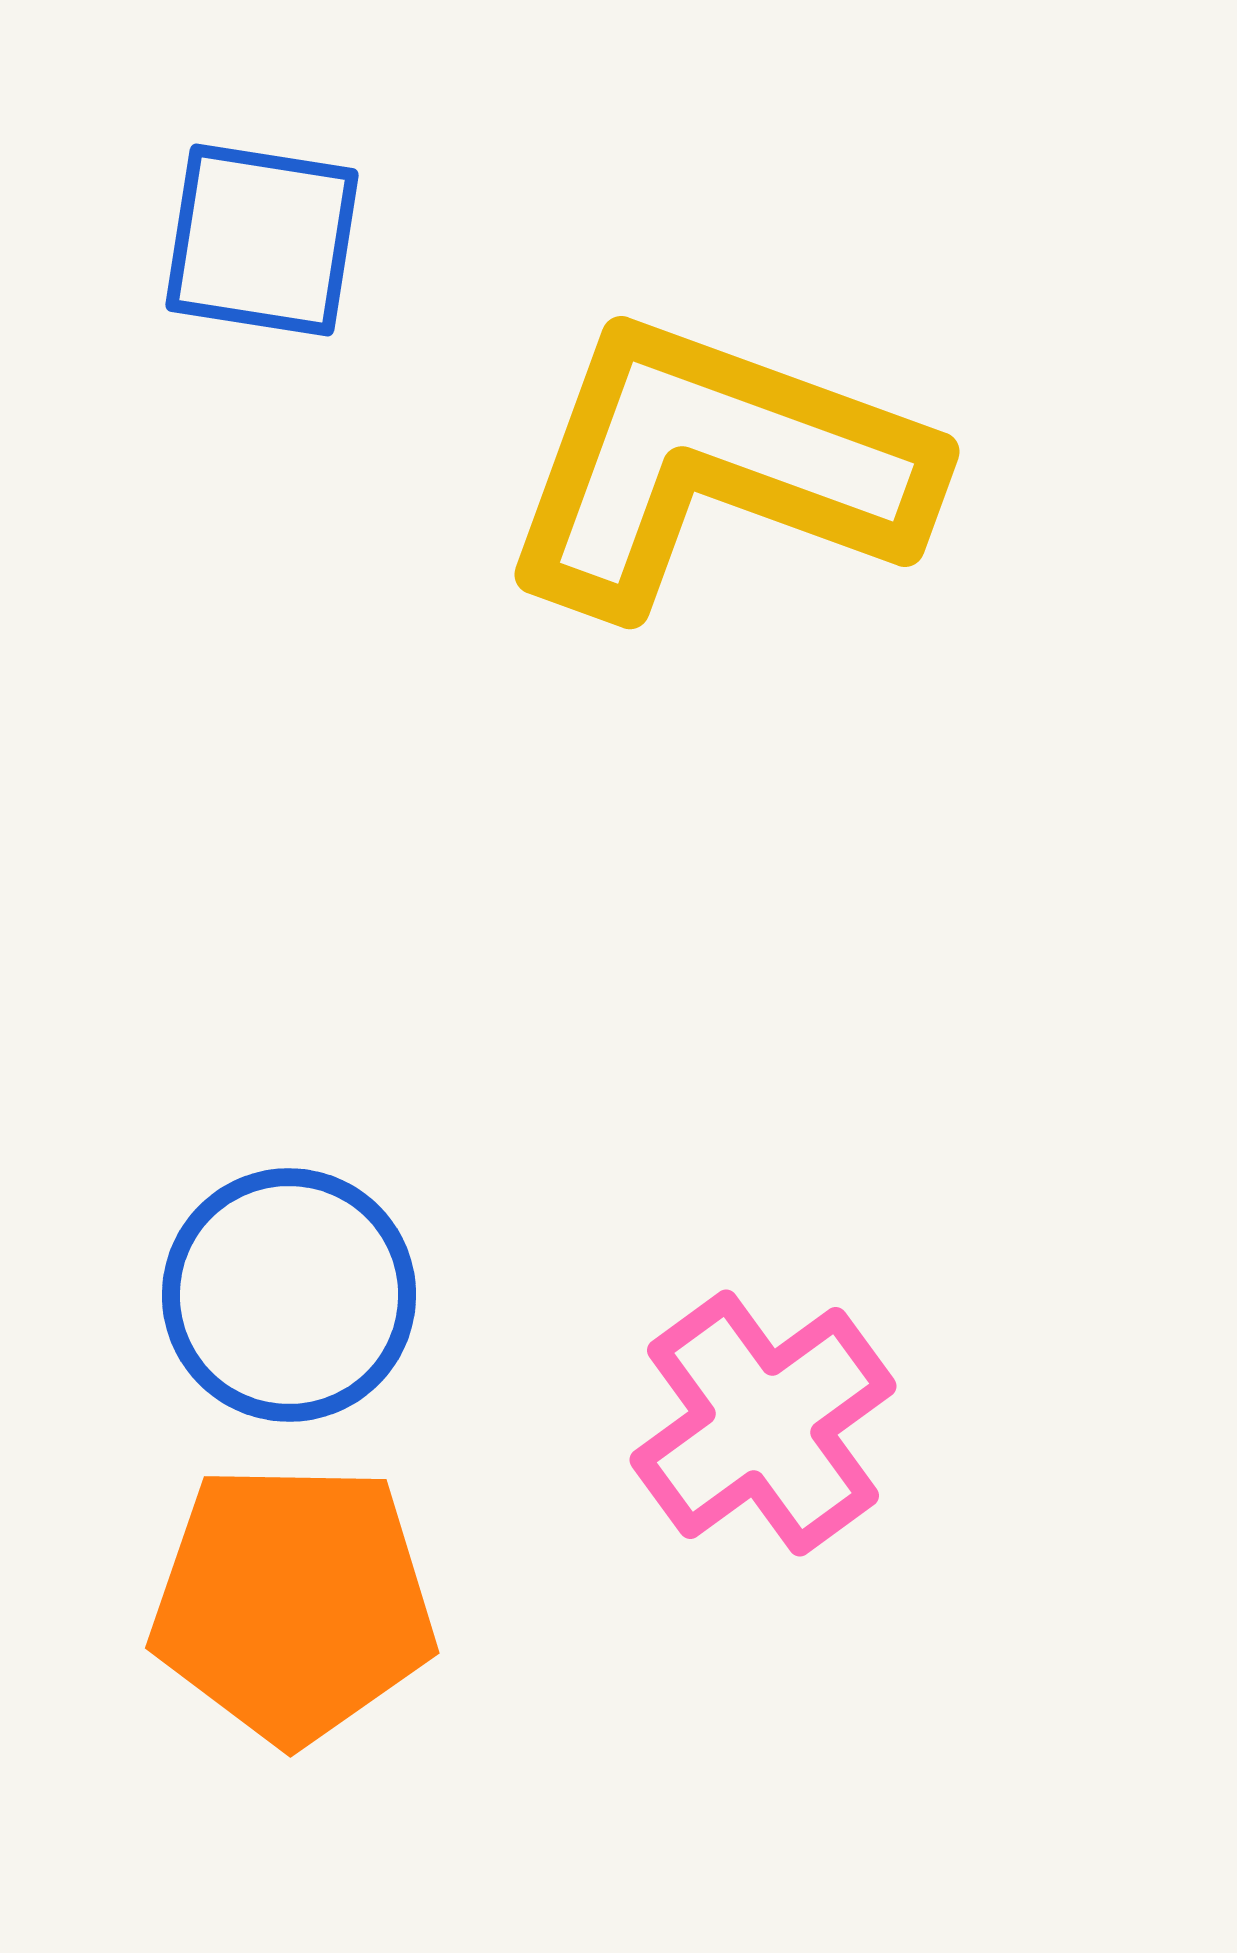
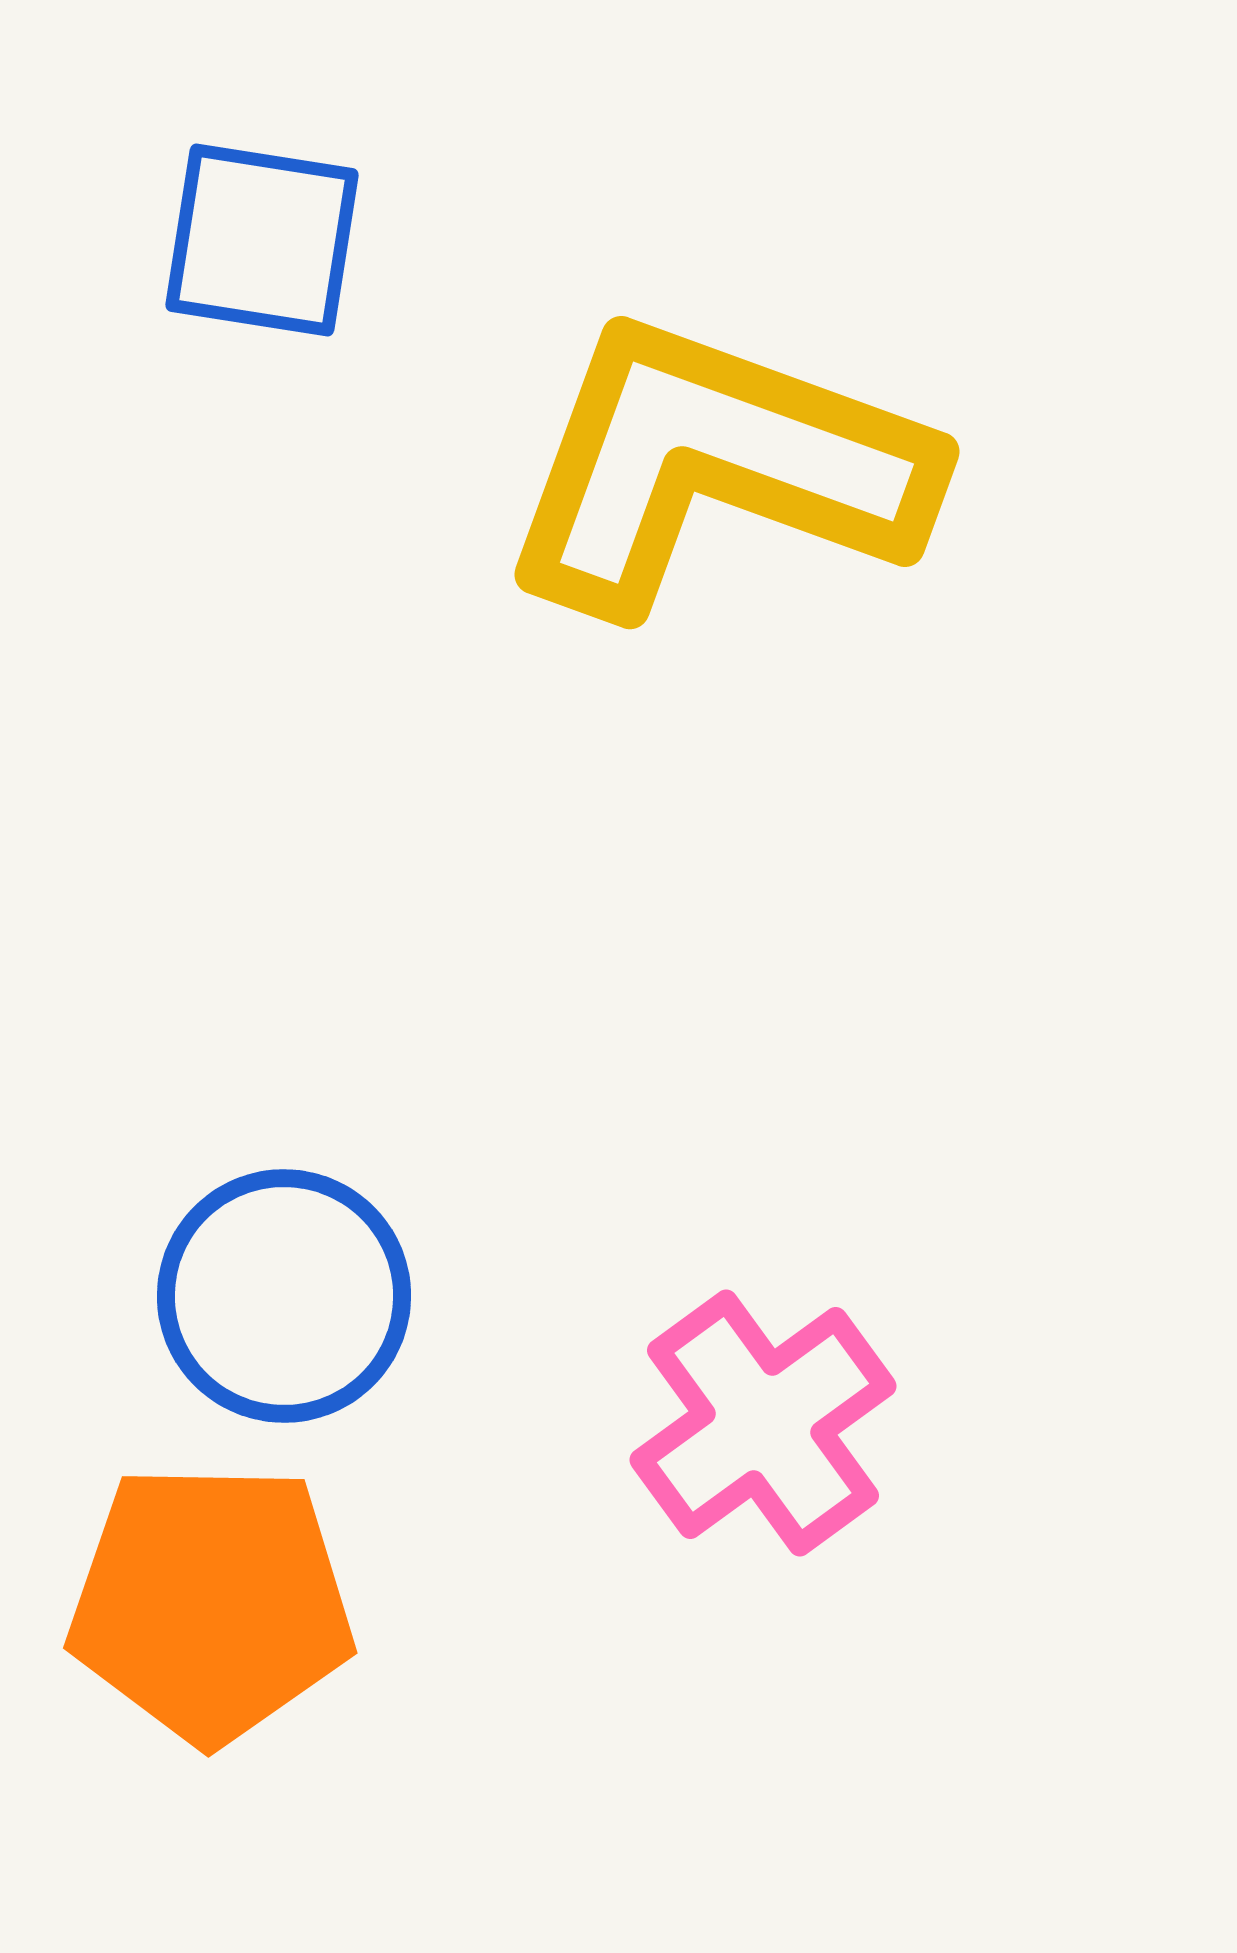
blue circle: moved 5 px left, 1 px down
orange pentagon: moved 82 px left
